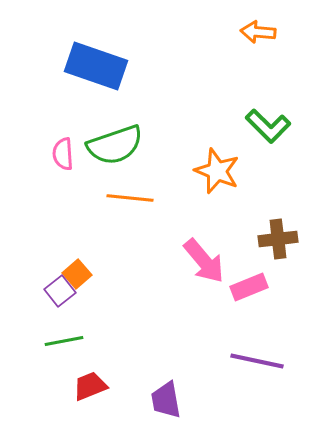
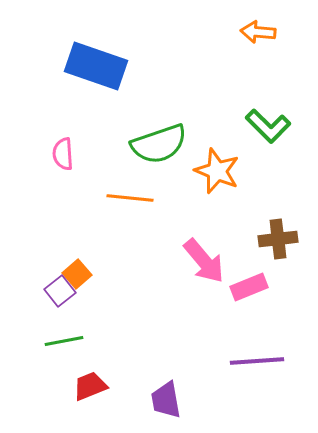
green semicircle: moved 44 px right, 1 px up
purple line: rotated 16 degrees counterclockwise
